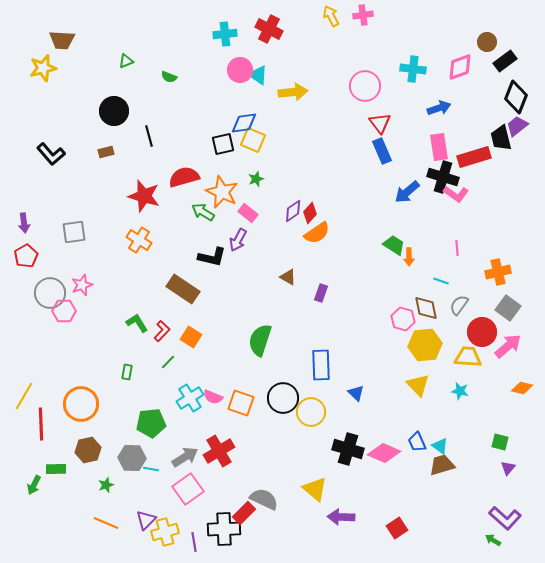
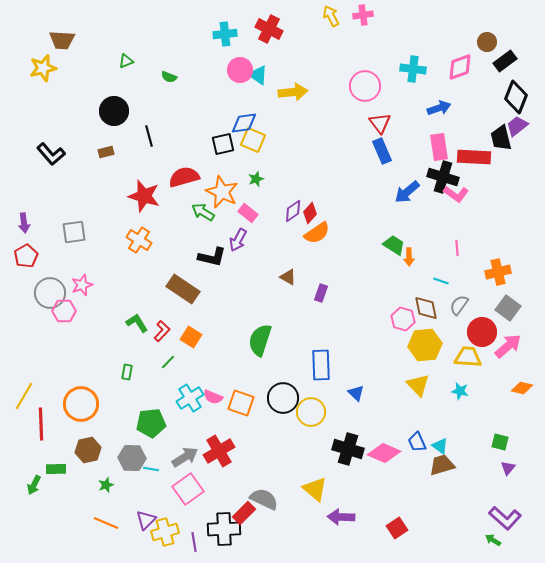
red rectangle at (474, 157): rotated 20 degrees clockwise
